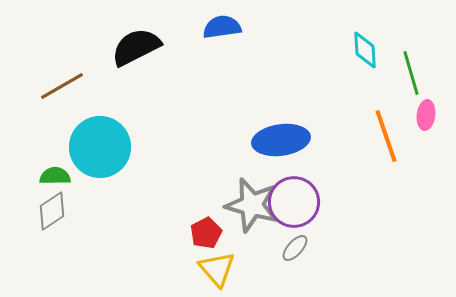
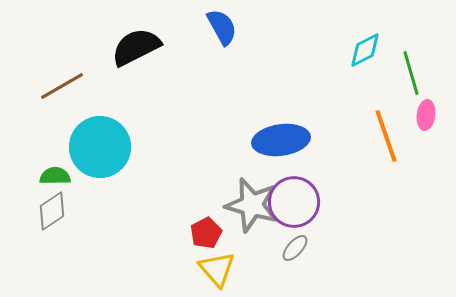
blue semicircle: rotated 69 degrees clockwise
cyan diamond: rotated 66 degrees clockwise
